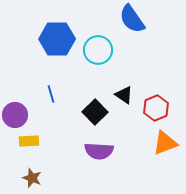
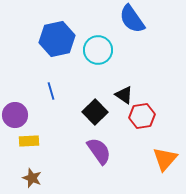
blue hexagon: rotated 12 degrees counterclockwise
blue line: moved 3 px up
red hexagon: moved 14 px left, 8 px down; rotated 15 degrees clockwise
orange triangle: moved 16 px down; rotated 28 degrees counterclockwise
purple semicircle: rotated 128 degrees counterclockwise
